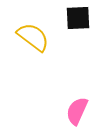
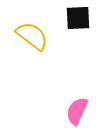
yellow semicircle: moved 1 px left, 1 px up
